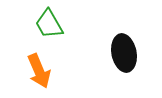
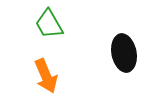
orange arrow: moved 7 px right, 5 px down
